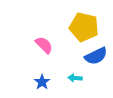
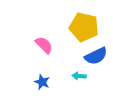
cyan arrow: moved 4 px right, 2 px up
blue star: rotated 14 degrees counterclockwise
